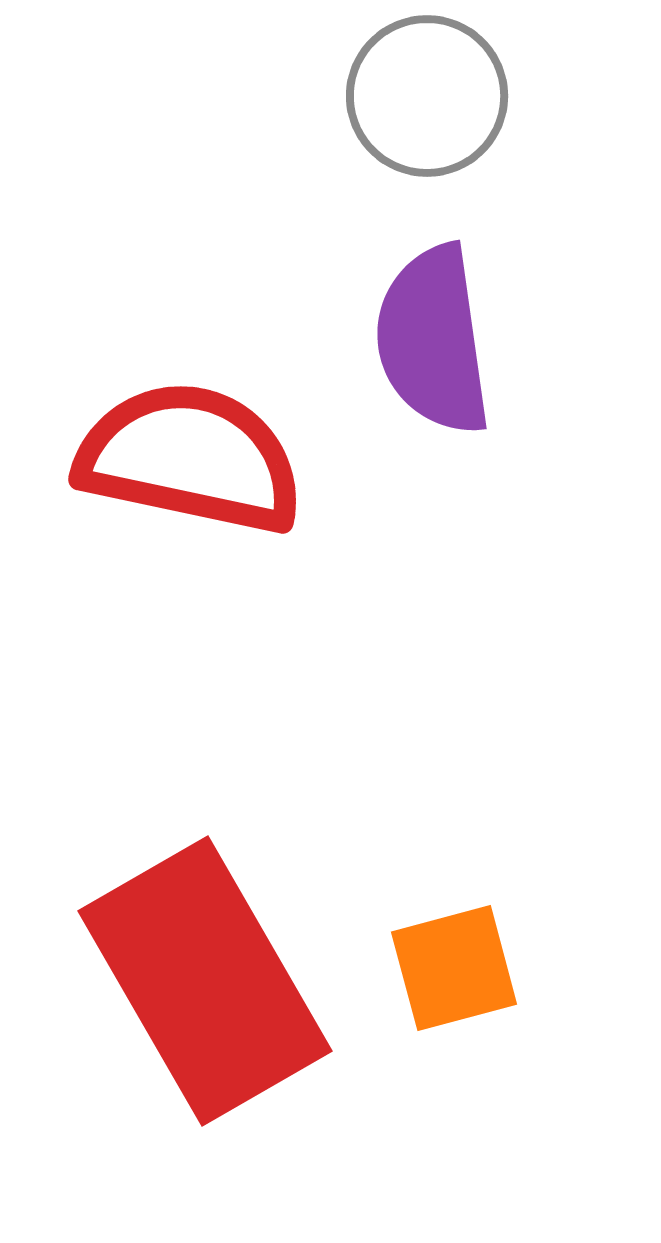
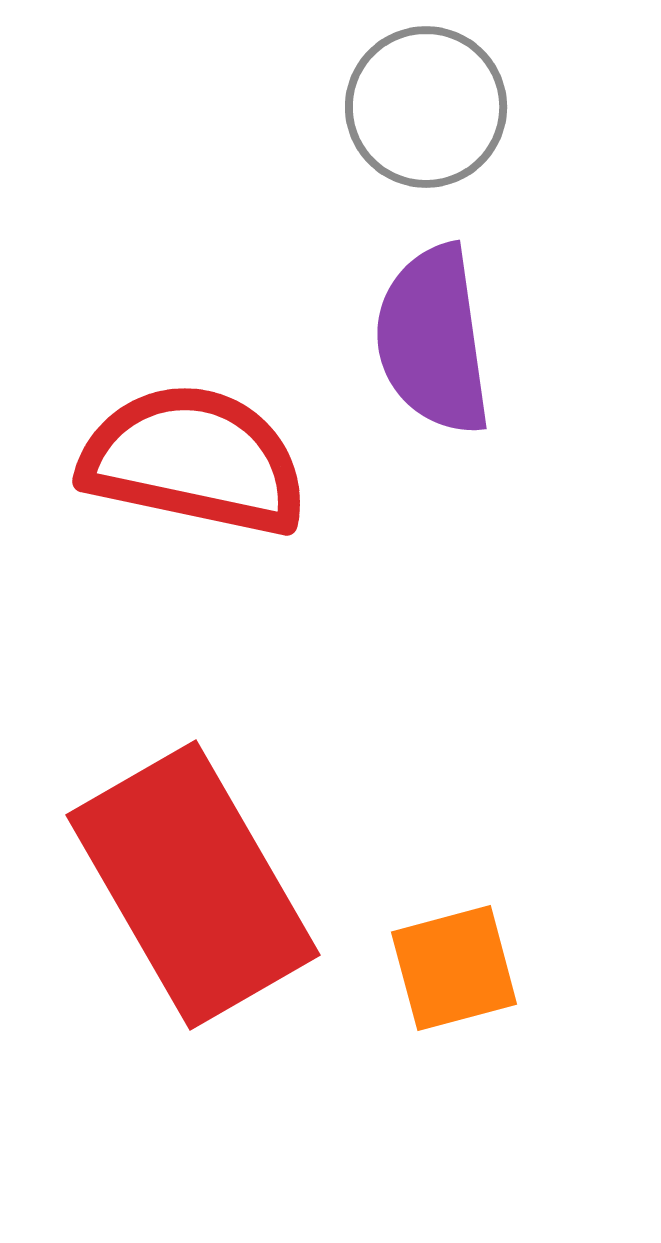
gray circle: moved 1 px left, 11 px down
red semicircle: moved 4 px right, 2 px down
red rectangle: moved 12 px left, 96 px up
